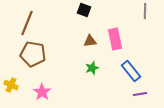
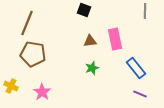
blue rectangle: moved 5 px right, 3 px up
yellow cross: moved 1 px down
purple line: rotated 32 degrees clockwise
